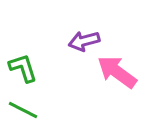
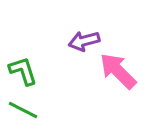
green L-shape: moved 3 px down
pink arrow: moved 1 px right, 1 px up; rotated 9 degrees clockwise
